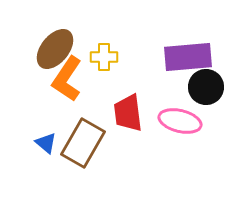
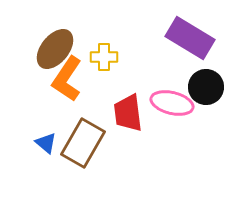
purple rectangle: moved 2 px right, 19 px up; rotated 36 degrees clockwise
pink ellipse: moved 8 px left, 18 px up
